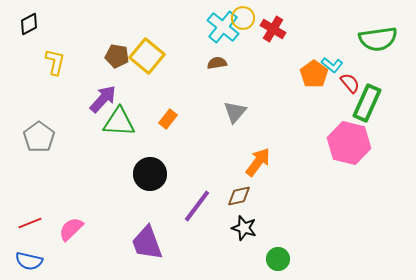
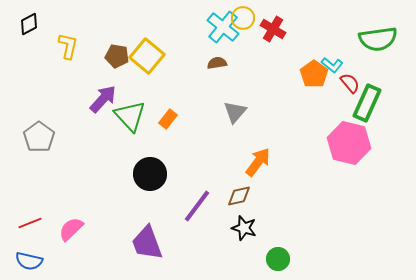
yellow L-shape: moved 13 px right, 16 px up
green triangle: moved 11 px right, 6 px up; rotated 44 degrees clockwise
